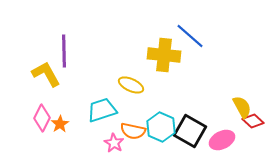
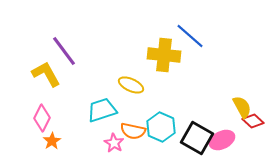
purple line: rotated 36 degrees counterclockwise
orange star: moved 8 px left, 17 px down
black square: moved 7 px right, 7 px down
